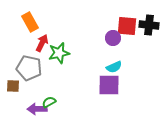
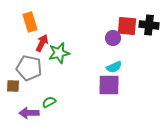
orange rectangle: rotated 12 degrees clockwise
purple arrow: moved 8 px left, 4 px down
